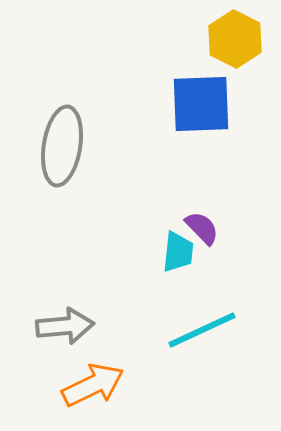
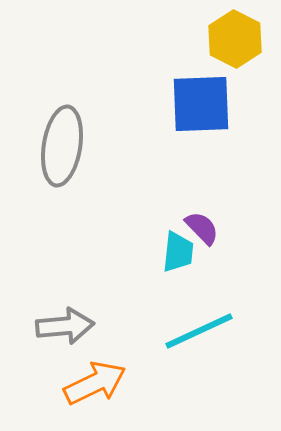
cyan line: moved 3 px left, 1 px down
orange arrow: moved 2 px right, 2 px up
